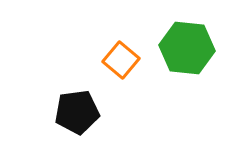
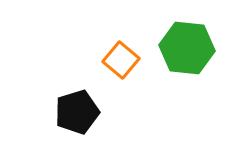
black pentagon: rotated 9 degrees counterclockwise
